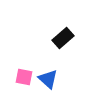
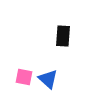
black rectangle: moved 2 px up; rotated 45 degrees counterclockwise
